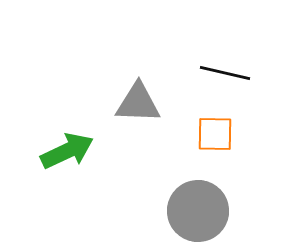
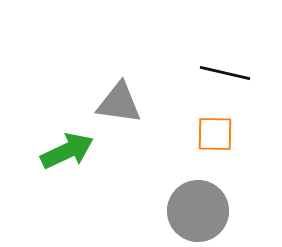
gray triangle: moved 19 px left; rotated 6 degrees clockwise
